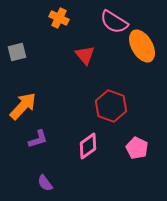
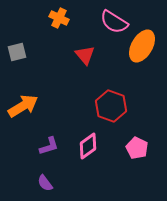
orange ellipse: rotated 60 degrees clockwise
orange arrow: rotated 16 degrees clockwise
purple L-shape: moved 11 px right, 7 px down
